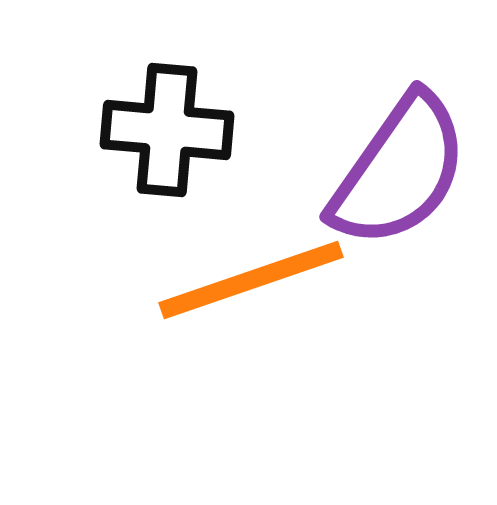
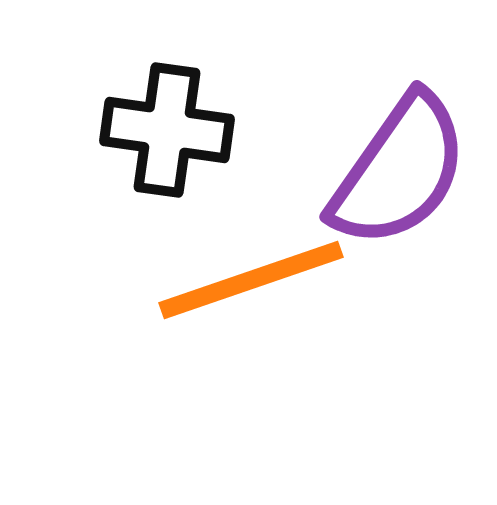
black cross: rotated 3 degrees clockwise
